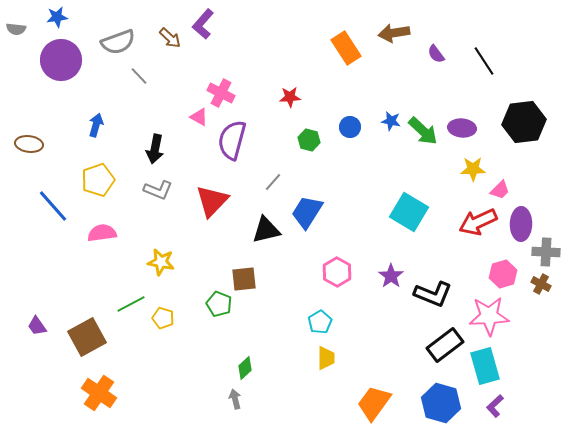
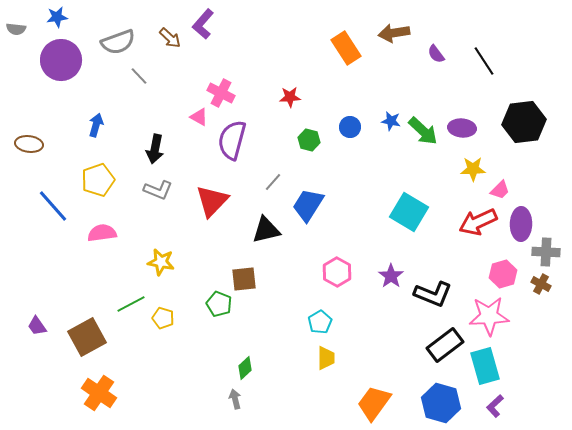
blue trapezoid at (307, 212): moved 1 px right, 7 px up
